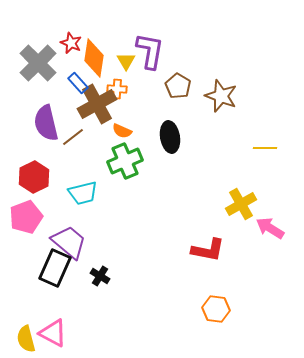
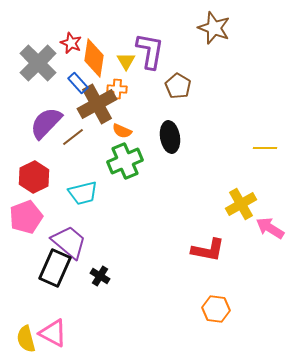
brown star: moved 7 px left, 68 px up
purple semicircle: rotated 57 degrees clockwise
